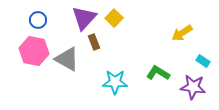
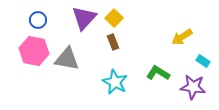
yellow arrow: moved 4 px down
brown rectangle: moved 19 px right
gray triangle: rotated 20 degrees counterclockwise
cyan star: rotated 25 degrees clockwise
